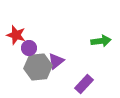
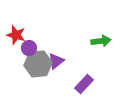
gray hexagon: moved 3 px up
